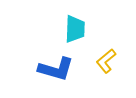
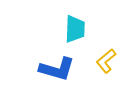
blue L-shape: moved 1 px right
